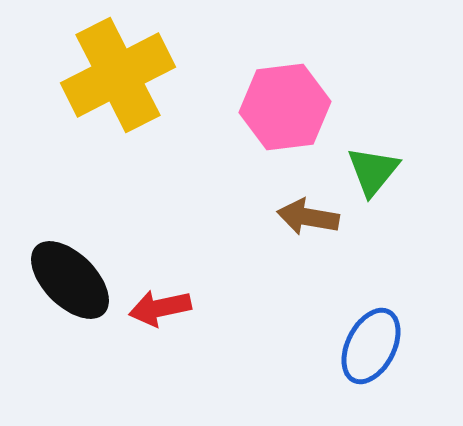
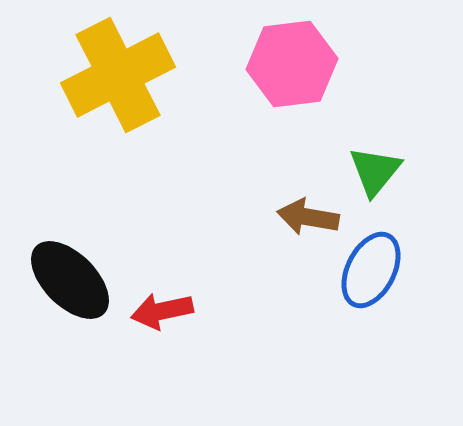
pink hexagon: moved 7 px right, 43 px up
green triangle: moved 2 px right
red arrow: moved 2 px right, 3 px down
blue ellipse: moved 76 px up
